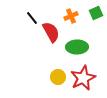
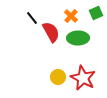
orange cross: rotated 24 degrees counterclockwise
green ellipse: moved 1 px right, 9 px up
red star: rotated 20 degrees counterclockwise
